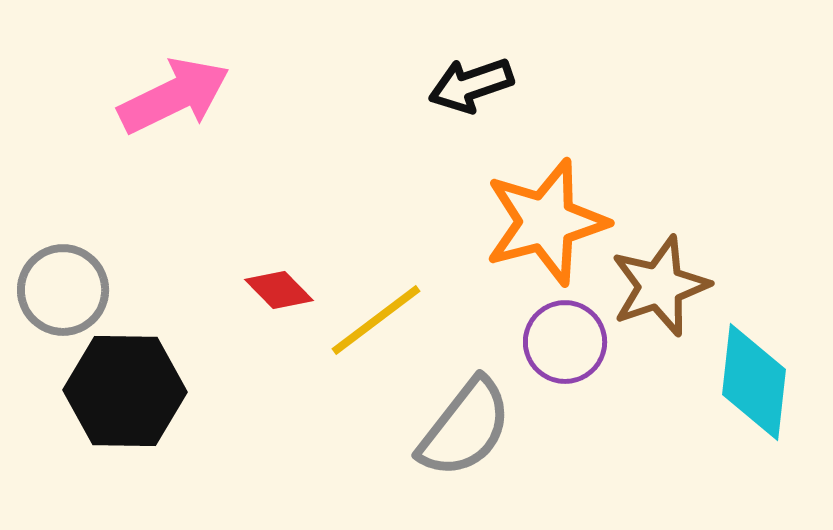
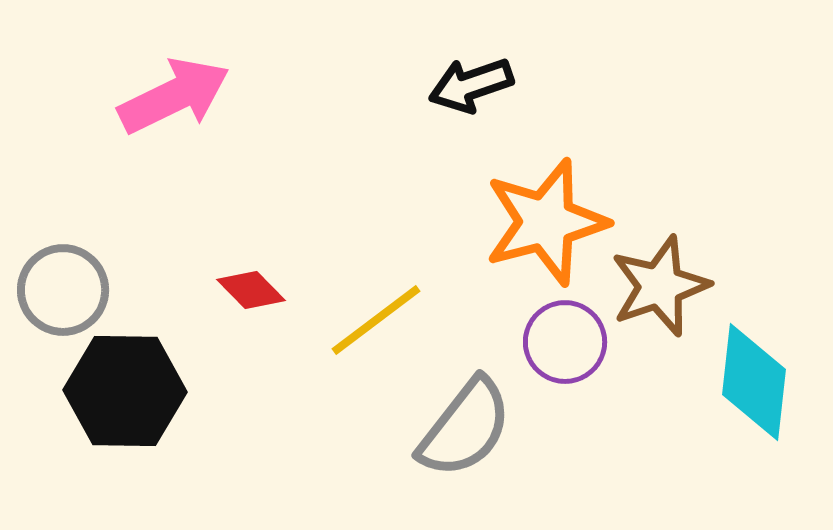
red diamond: moved 28 px left
